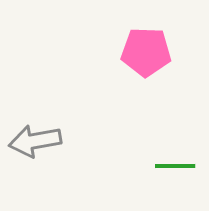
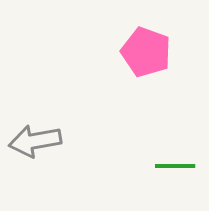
pink pentagon: rotated 18 degrees clockwise
